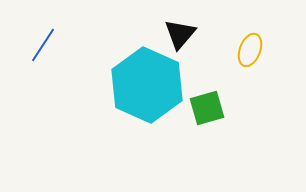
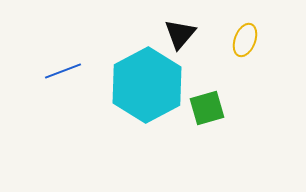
blue line: moved 20 px right, 26 px down; rotated 36 degrees clockwise
yellow ellipse: moved 5 px left, 10 px up
cyan hexagon: rotated 8 degrees clockwise
